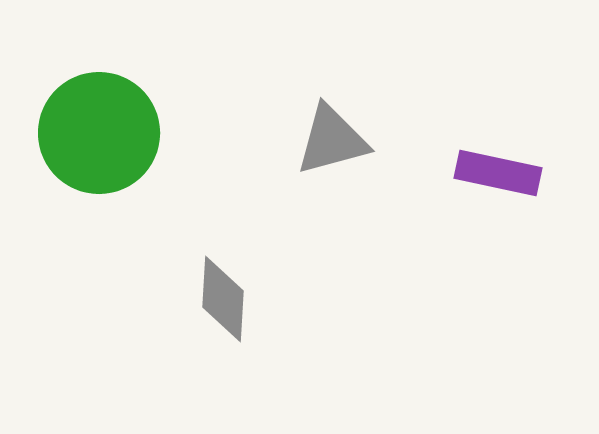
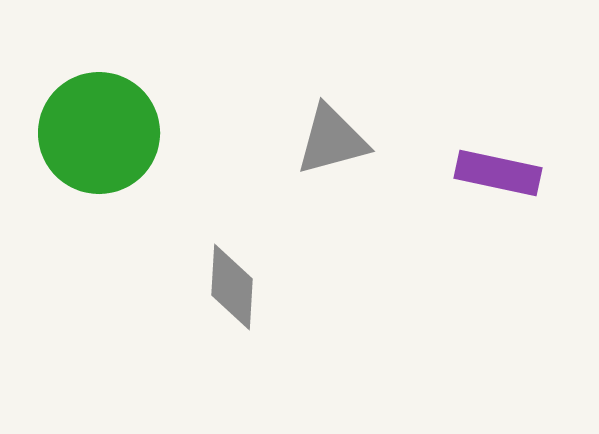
gray diamond: moved 9 px right, 12 px up
